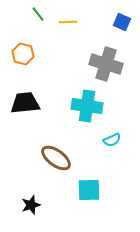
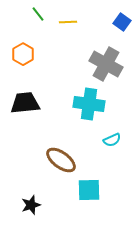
blue square: rotated 12 degrees clockwise
orange hexagon: rotated 15 degrees clockwise
gray cross: rotated 12 degrees clockwise
cyan cross: moved 2 px right, 2 px up
brown ellipse: moved 5 px right, 2 px down
